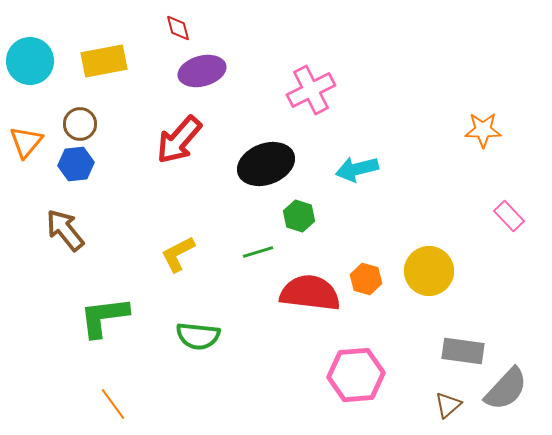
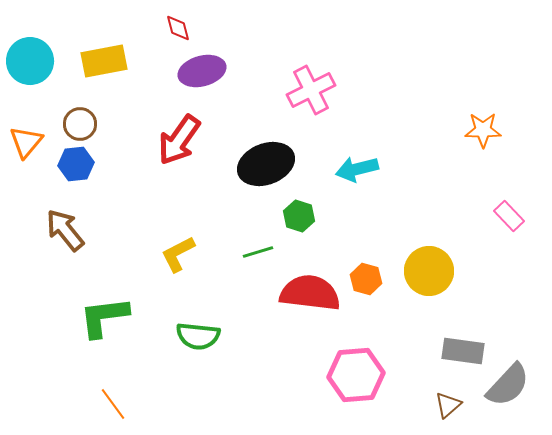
red arrow: rotated 6 degrees counterclockwise
gray semicircle: moved 2 px right, 4 px up
